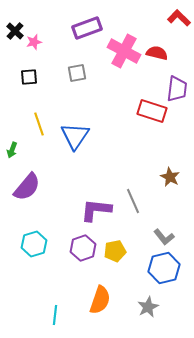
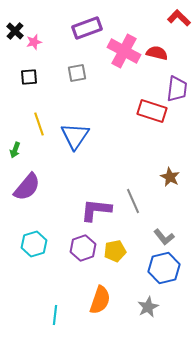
green arrow: moved 3 px right
